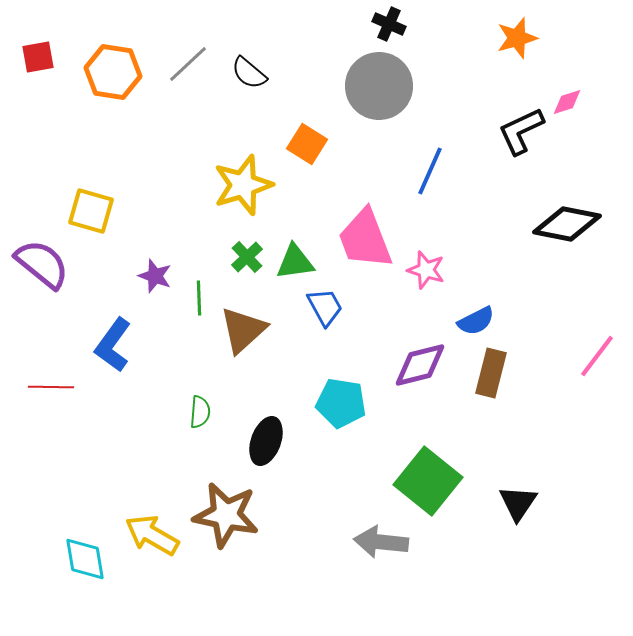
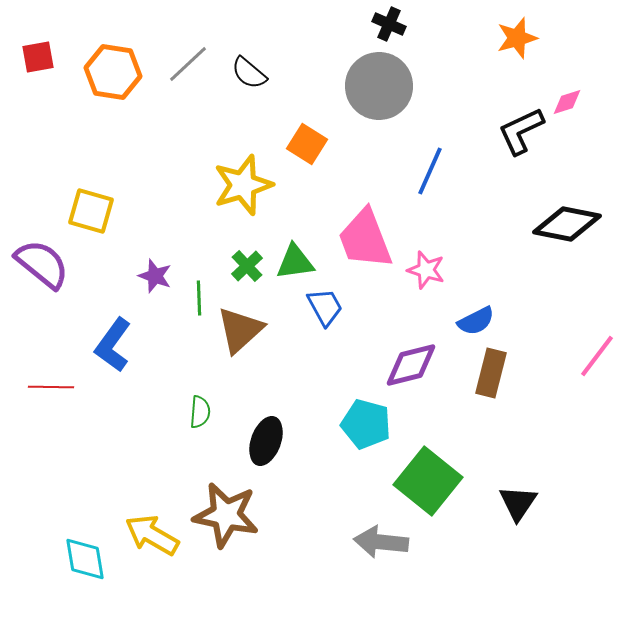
green cross: moved 9 px down
brown triangle: moved 3 px left
purple diamond: moved 9 px left
cyan pentagon: moved 25 px right, 21 px down; rotated 6 degrees clockwise
